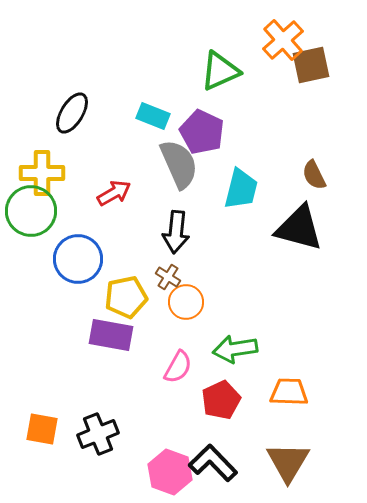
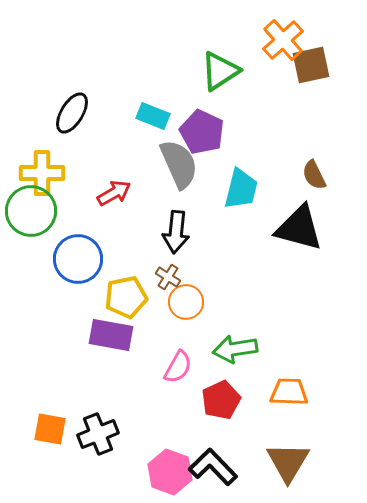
green triangle: rotated 9 degrees counterclockwise
orange square: moved 8 px right
black L-shape: moved 4 px down
